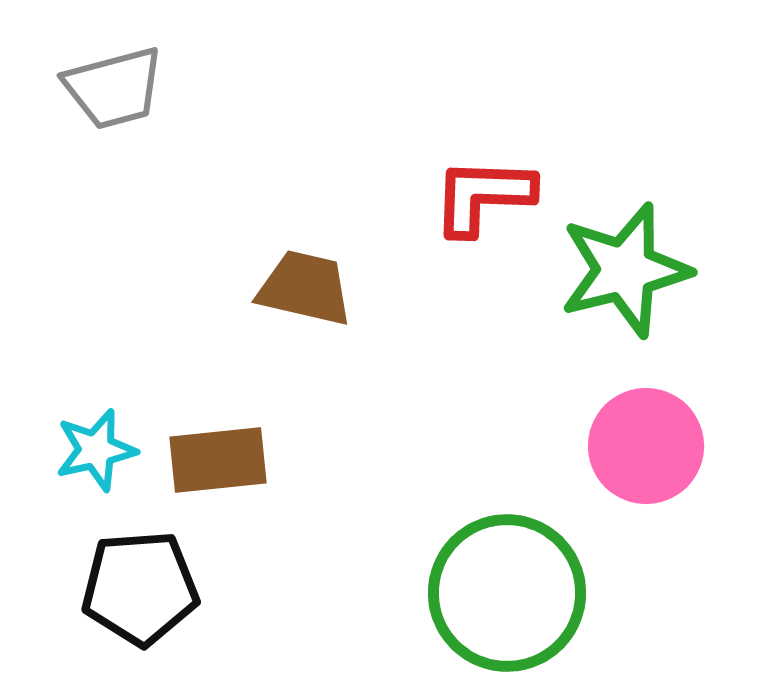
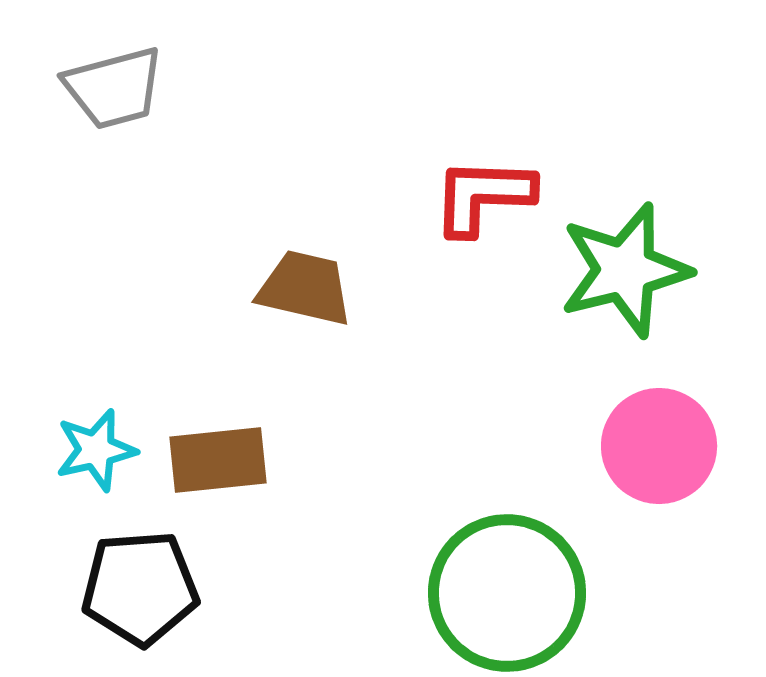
pink circle: moved 13 px right
